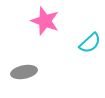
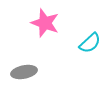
pink star: moved 2 px down
